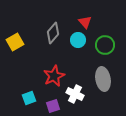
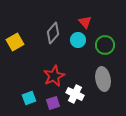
purple square: moved 3 px up
